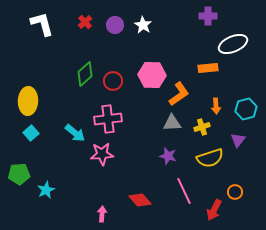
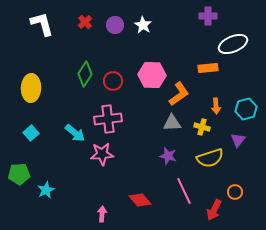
green diamond: rotated 15 degrees counterclockwise
yellow ellipse: moved 3 px right, 13 px up
yellow cross: rotated 35 degrees clockwise
